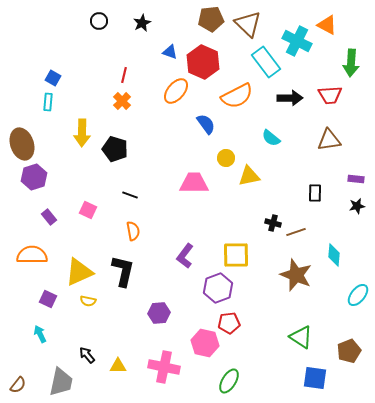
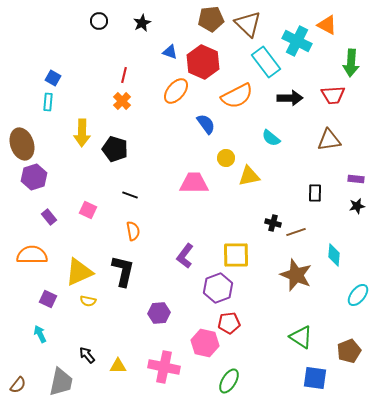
red trapezoid at (330, 95): moved 3 px right
